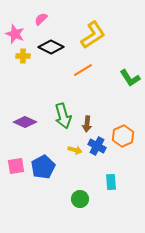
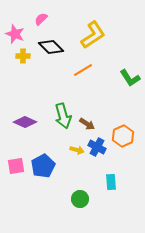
black diamond: rotated 20 degrees clockwise
brown arrow: rotated 63 degrees counterclockwise
blue cross: moved 1 px down
yellow arrow: moved 2 px right
blue pentagon: moved 1 px up
